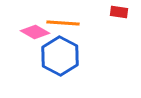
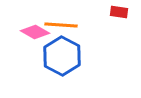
orange line: moved 2 px left, 2 px down
blue hexagon: moved 2 px right
